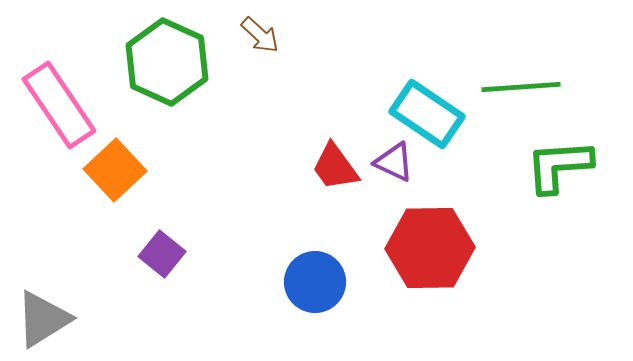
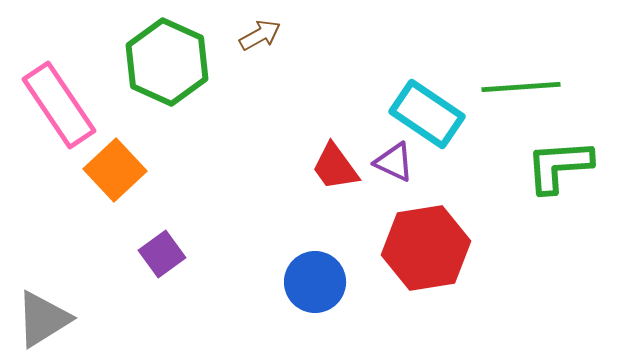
brown arrow: rotated 72 degrees counterclockwise
red hexagon: moved 4 px left; rotated 8 degrees counterclockwise
purple square: rotated 15 degrees clockwise
